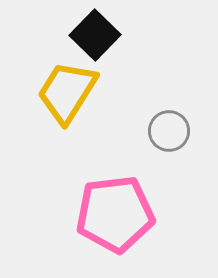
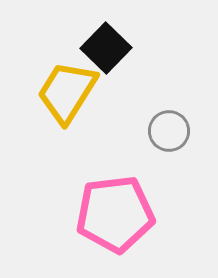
black square: moved 11 px right, 13 px down
